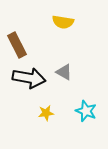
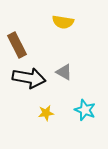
cyan star: moved 1 px left, 1 px up
